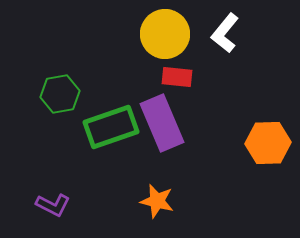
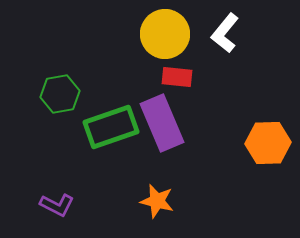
purple L-shape: moved 4 px right
